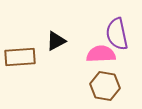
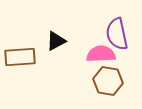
brown hexagon: moved 3 px right, 5 px up
